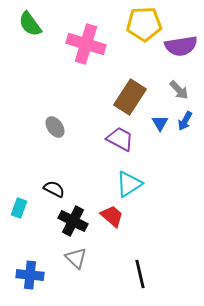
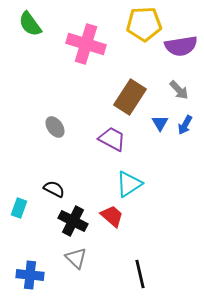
blue arrow: moved 4 px down
purple trapezoid: moved 8 px left
